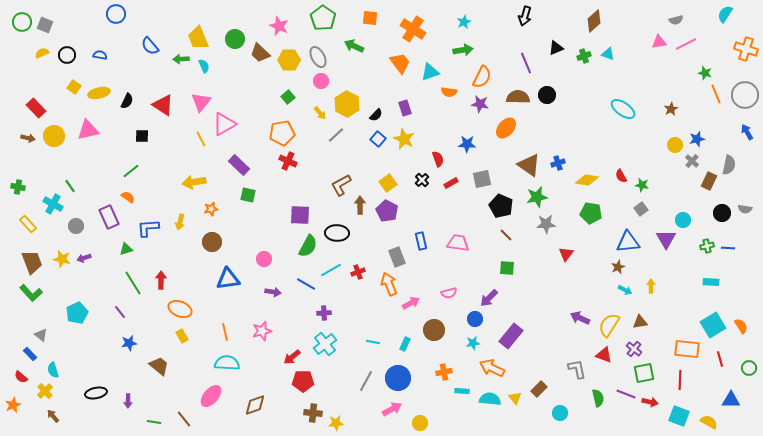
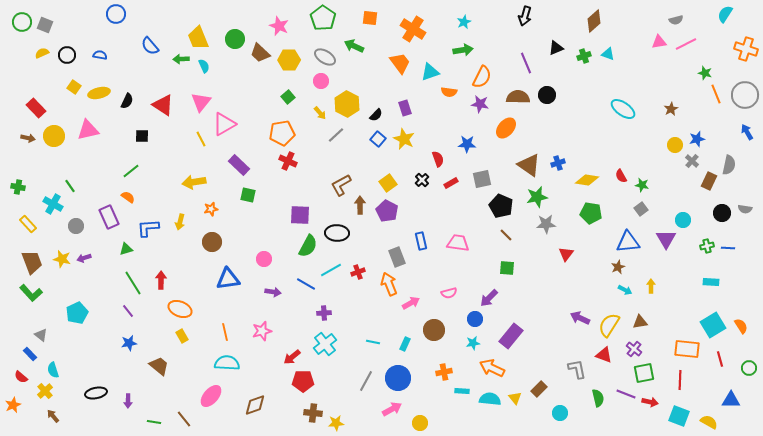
gray ellipse at (318, 57): moved 7 px right; rotated 30 degrees counterclockwise
purple line at (120, 312): moved 8 px right, 1 px up
